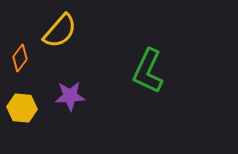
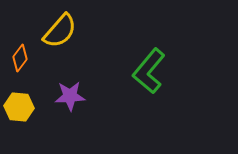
green L-shape: moved 1 px right; rotated 15 degrees clockwise
yellow hexagon: moved 3 px left, 1 px up
